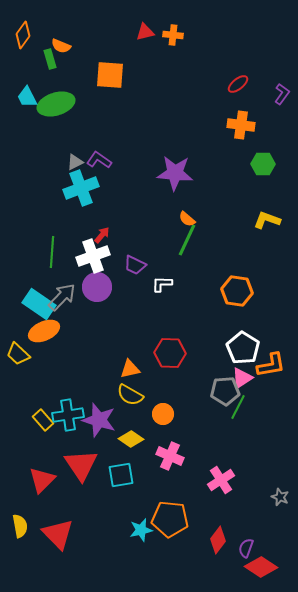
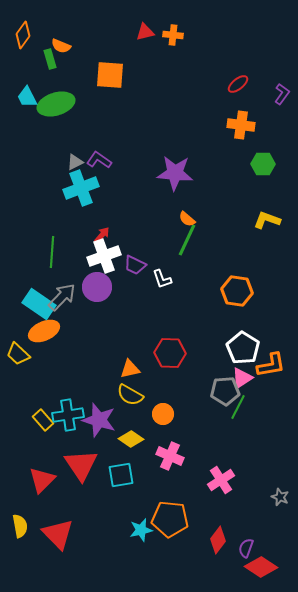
white cross at (93, 256): moved 11 px right
white L-shape at (162, 284): moved 5 px up; rotated 110 degrees counterclockwise
